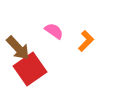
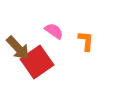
orange L-shape: rotated 40 degrees counterclockwise
red square: moved 7 px right, 7 px up
